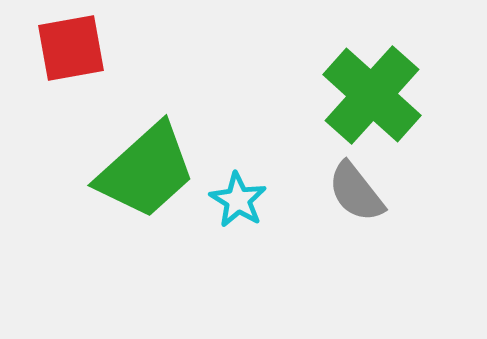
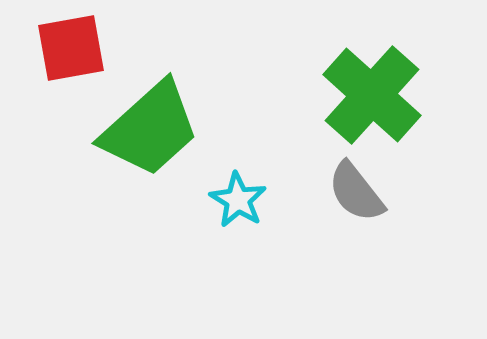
green trapezoid: moved 4 px right, 42 px up
